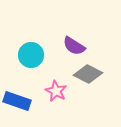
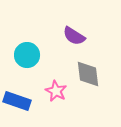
purple semicircle: moved 10 px up
cyan circle: moved 4 px left
gray diamond: rotated 56 degrees clockwise
